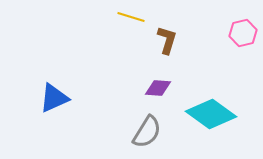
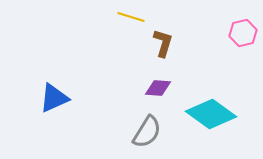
brown L-shape: moved 4 px left, 3 px down
